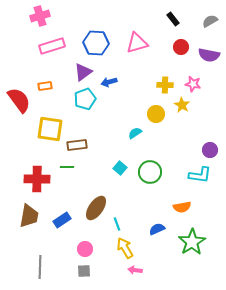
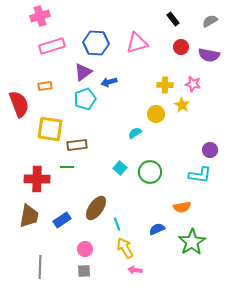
red semicircle: moved 4 px down; rotated 16 degrees clockwise
